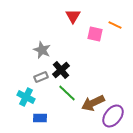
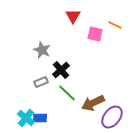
gray rectangle: moved 5 px down
cyan cross: moved 21 px down; rotated 12 degrees clockwise
purple ellipse: moved 1 px left, 1 px down
